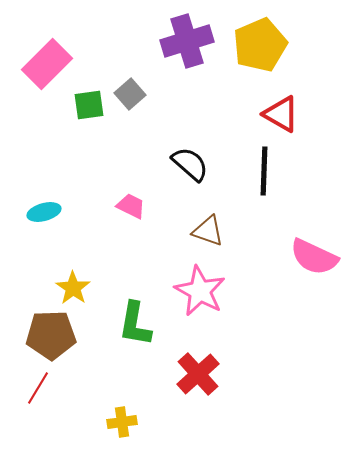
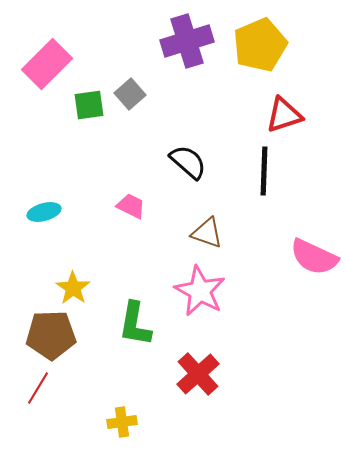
red triangle: moved 3 px right, 1 px down; rotated 48 degrees counterclockwise
black semicircle: moved 2 px left, 2 px up
brown triangle: moved 1 px left, 2 px down
